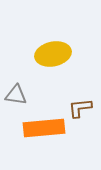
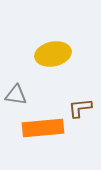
orange rectangle: moved 1 px left
